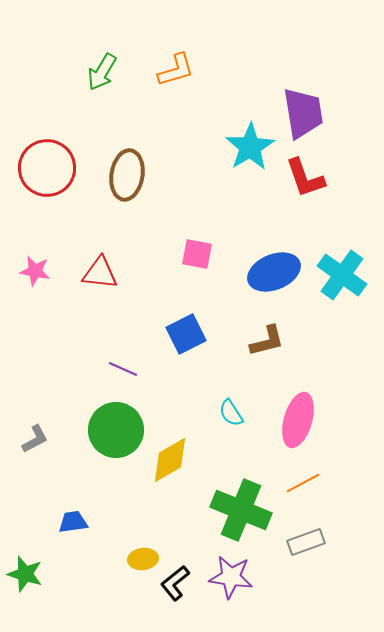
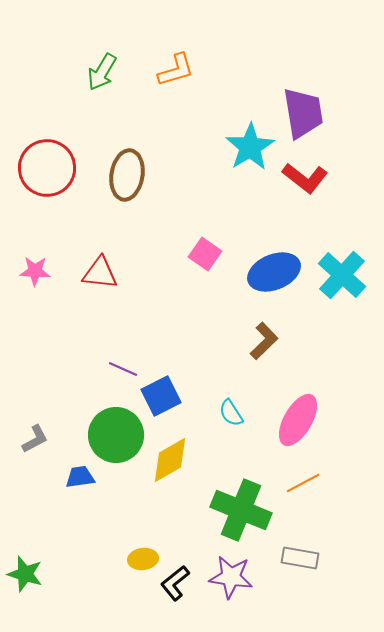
red L-shape: rotated 33 degrees counterclockwise
pink square: moved 8 px right; rotated 24 degrees clockwise
pink star: rotated 8 degrees counterclockwise
cyan cross: rotated 6 degrees clockwise
blue square: moved 25 px left, 62 px down
brown L-shape: moved 3 px left; rotated 30 degrees counterclockwise
pink ellipse: rotated 14 degrees clockwise
green circle: moved 5 px down
blue trapezoid: moved 7 px right, 45 px up
gray rectangle: moved 6 px left, 16 px down; rotated 30 degrees clockwise
